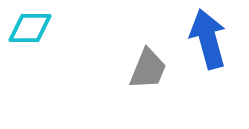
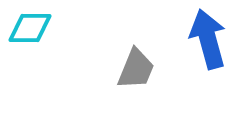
gray trapezoid: moved 12 px left
